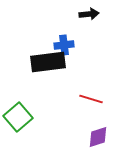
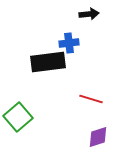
blue cross: moved 5 px right, 2 px up
